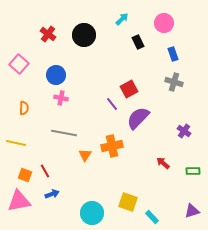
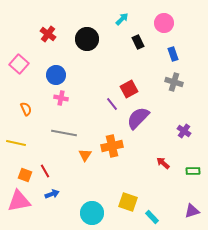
black circle: moved 3 px right, 4 px down
orange semicircle: moved 2 px right, 1 px down; rotated 24 degrees counterclockwise
